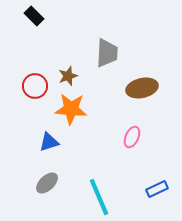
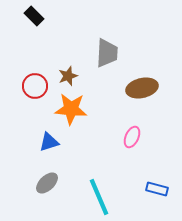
blue rectangle: rotated 40 degrees clockwise
